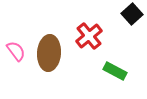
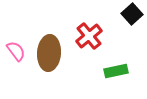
green rectangle: moved 1 px right; rotated 40 degrees counterclockwise
